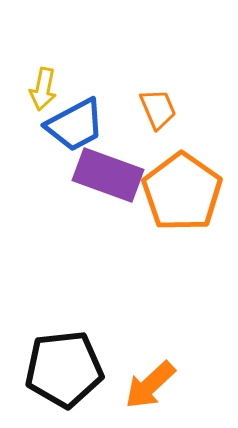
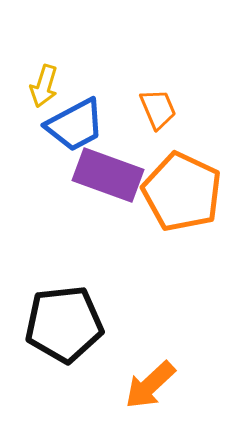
yellow arrow: moved 1 px right, 3 px up; rotated 6 degrees clockwise
orange pentagon: rotated 10 degrees counterclockwise
black pentagon: moved 45 px up
